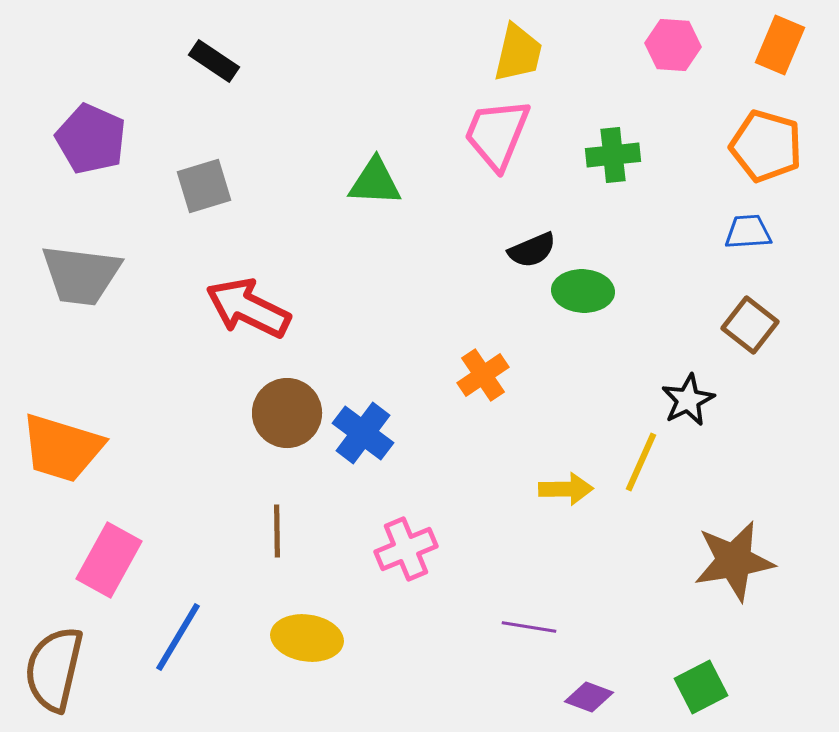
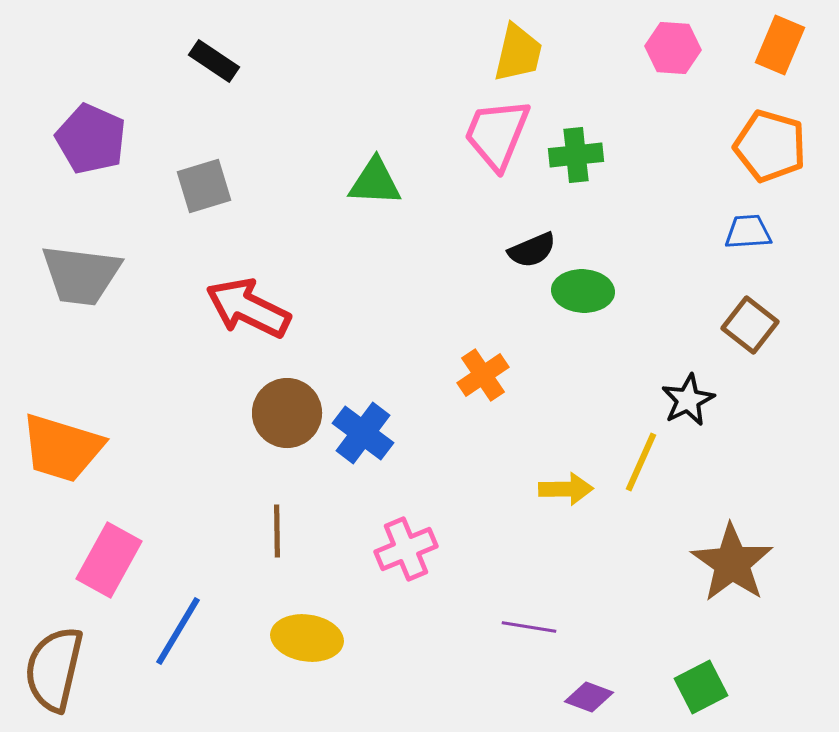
pink hexagon: moved 3 px down
orange pentagon: moved 4 px right
green cross: moved 37 px left
brown star: moved 2 px left, 2 px down; rotated 28 degrees counterclockwise
blue line: moved 6 px up
